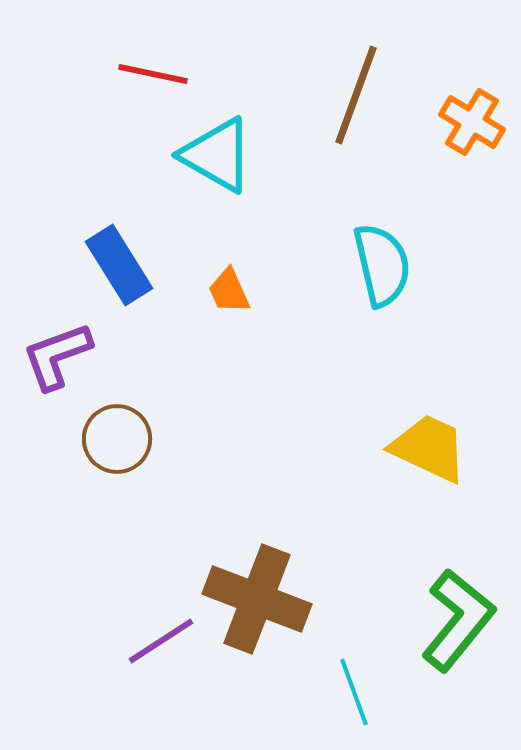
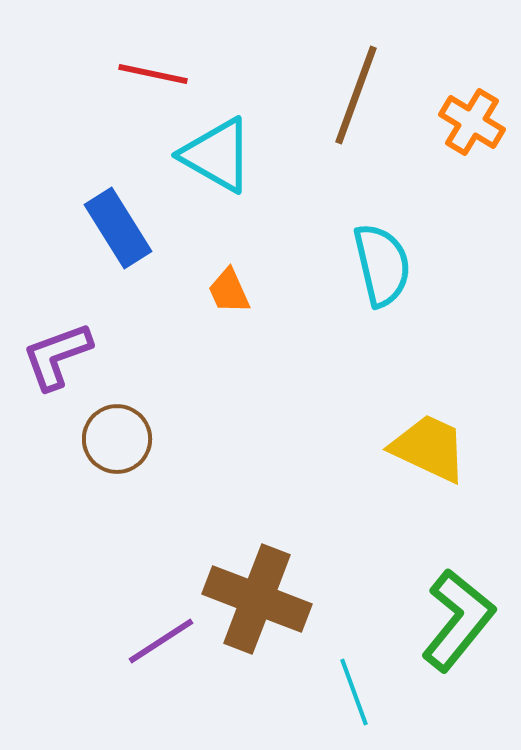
blue rectangle: moved 1 px left, 37 px up
